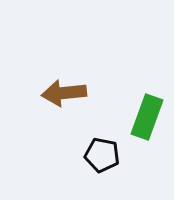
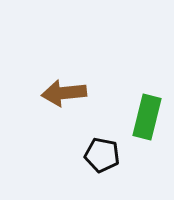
green rectangle: rotated 6 degrees counterclockwise
